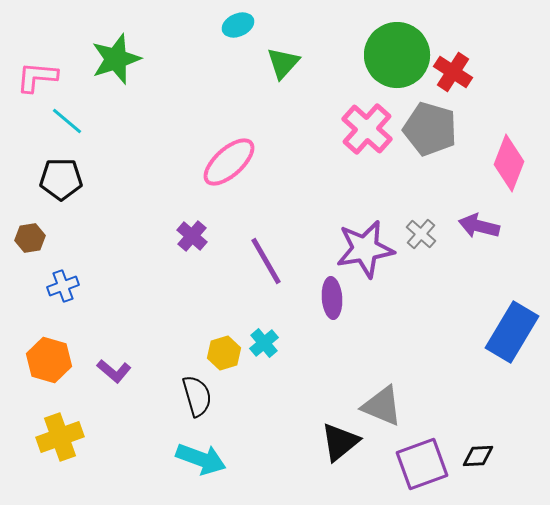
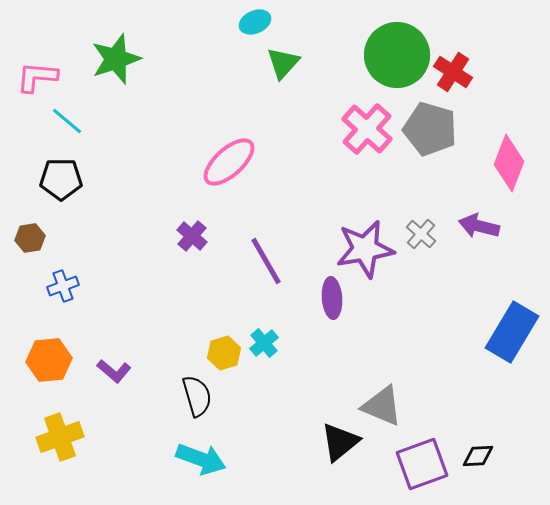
cyan ellipse: moved 17 px right, 3 px up
orange hexagon: rotated 21 degrees counterclockwise
